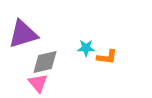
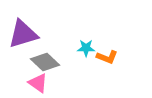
orange L-shape: rotated 15 degrees clockwise
gray diamond: rotated 56 degrees clockwise
pink triangle: rotated 15 degrees counterclockwise
